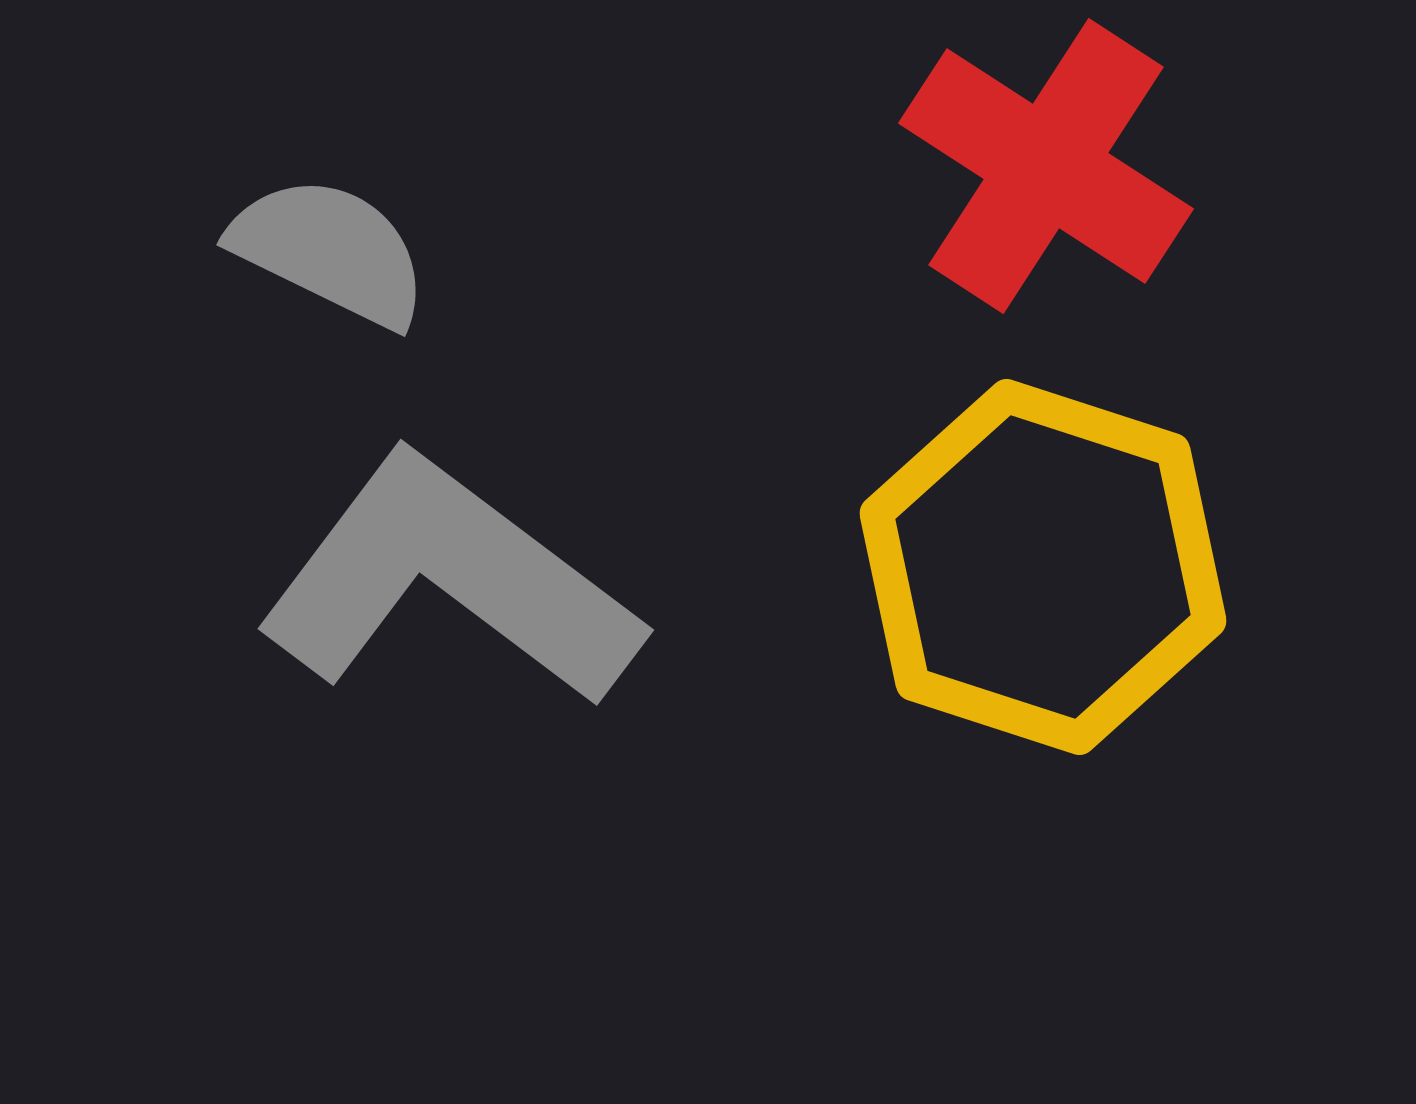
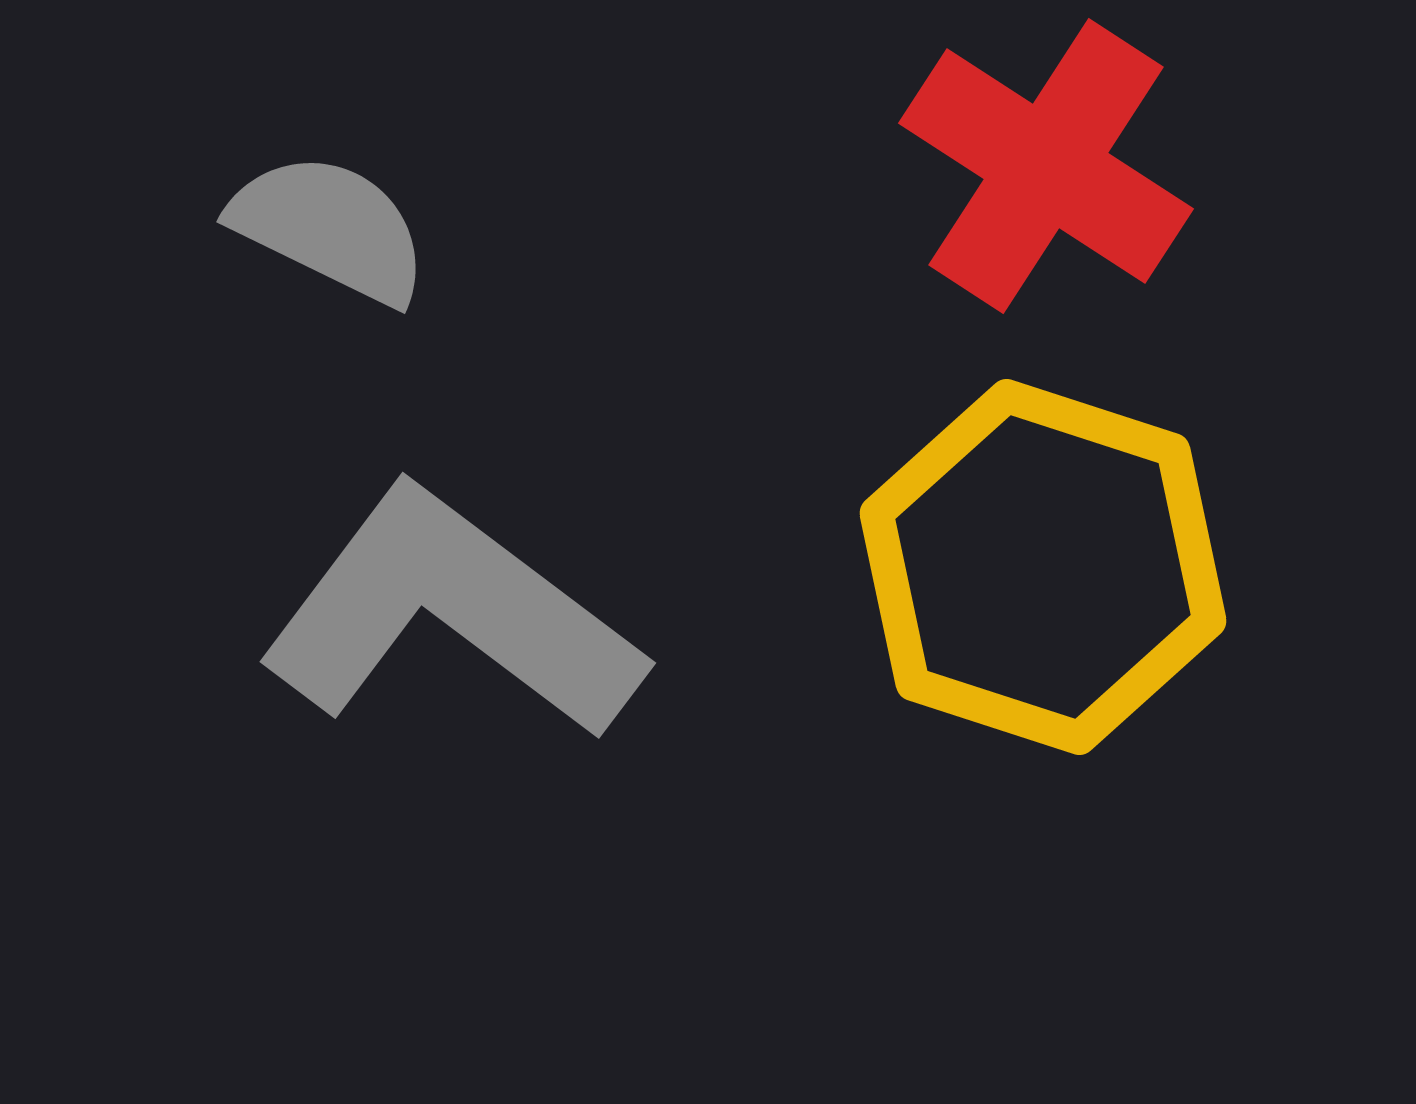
gray semicircle: moved 23 px up
gray L-shape: moved 2 px right, 33 px down
